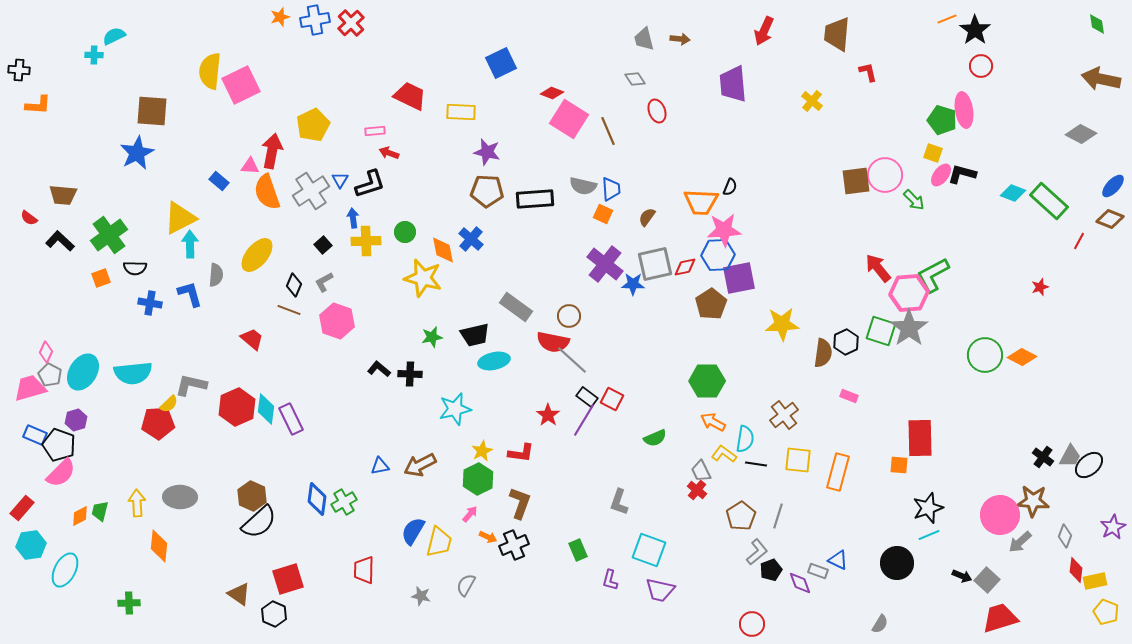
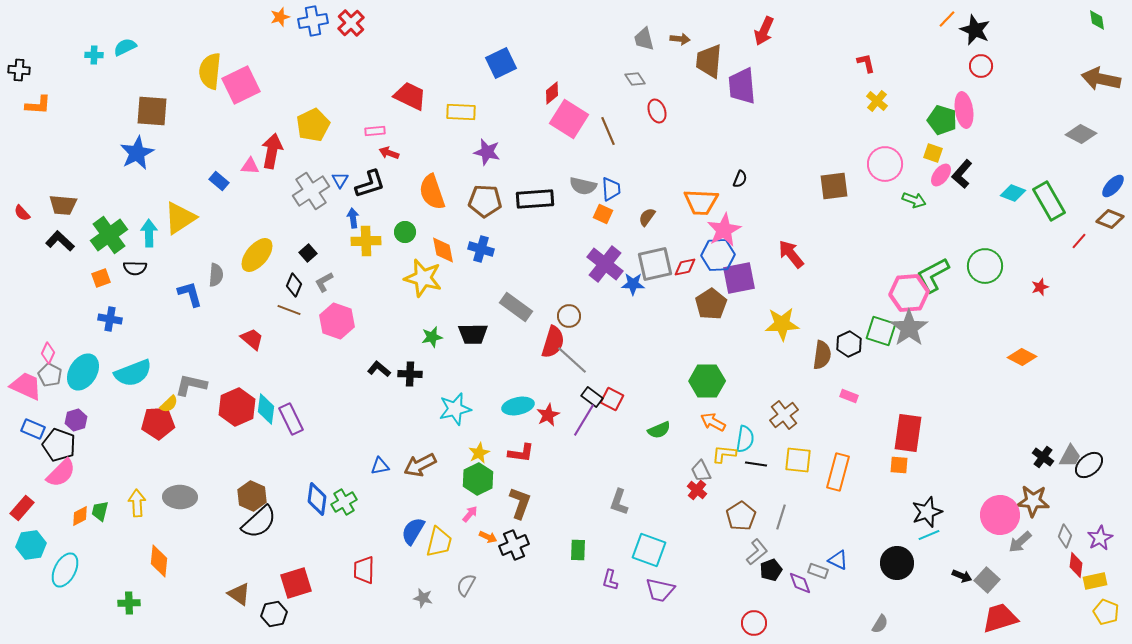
orange line at (947, 19): rotated 24 degrees counterclockwise
blue cross at (315, 20): moved 2 px left, 1 px down
green diamond at (1097, 24): moved 4 px up
black star at (975, 30): rotated 12 degrees counterclockwise
brown trapezoid at (837, 34): moved 128 px left, 27 px down
cyan semicircle at (114, 36): moved 11 px right, 11 px down
red L-shape at (868, 72): moved 2 px left, 9 px up
purple trapezoid at (733, 84): moved 9 px right, 2 px down
red diamond at (552, 93): rotated 60 degrees counterclockwise
yellow cross at (812, 101): moved 65 px right
black L-shape at (962, 174): rotated 64 degrees counterclockwise
pink circle at (885, 175): moved 11 px up
brown square at (856, 181): moved 22 px left, 5 px down
black semicircle at (730, 187): moved 10 px right, 8 px up
brown pentagon at (487, 191): moved 2 px left, 10 px down
orange semicircle at (267, 192): moved 165 px right
brown trapezoid at (63, 195): moved 10 px down
green arrow at (914, 200): rotated 25 degrees counterclockwise
green rectangle at (1049, 201): rotated 18 degrees clockwise
red semicircle at (29, 218): moved 7 px left, 5 px up; rotated 12 degrees clockwise
yellow triangle at (180, 218): rotated 6 degrees counterclockwise
pink star at (724, 230): rotated 24 degrees counterclockwise
blue cross at (471, 239): moved 10 px right, 10 px down; rotated 25 degrees counterclockwise
red line at (1079, 241): rotated 12 degrees clockwise
cyan arrow at (190, 244): moved 41 px left, 11 px up
black square at (323, 245): moved 15 px left, 8 px down
red arrow at (878, 268): moved 87 px left, 14 px up
blue cross at (150, 303): moved 40 px left, 16 px down
black trapezoid at (475, 335): moved 2 px left, 1 px up; rotated 12 degrees clockwise
red semicircle at (553, 342): rotated 84 degrees counterclockwise
black hexagon at (846, 342): moved 3 px right, 2 px down
pink diamond at (46, 352): moved 2 px right, 1 px down
brown semicircle at (823, 353): moved 1 px left, 2 px down
green circle at (985, 355): moved 89 px up
cyan ellipse at (494, 361): moved 24 px right, 45 px down
cyan semicircle at (133, 373): rotated 15 degrees counterclockwise
pink trapezoid at (30, 388): moved 4 px left, 2 px up; rotated 40 degrees clockwise
black rectangle at (587, 397): moved 5 px right
red star at (548, 415): rotated 10 degrees clockwise
blue rectangle at (35, 435): moved 2 px left, 6 px up
green semicircle at (655, 438): moved 4 px right, 8 px up
red rectangle at (920, 438): moved 12 px left, 5 px up; rotated 9 degrees clockwise
yellow star at (482, 451): moved 3 px left, 2 px down
yellow L-shape at (724, 454): rotated 30 degrees counterclockwise
black star at (928, 508): moved 1 px left, 4 px down
gray line at (778, 516): moved 3 px right, 1 px down
purple star at (1113, 527): moved 13 px left, 11 px down
orange diamond at (159, 546): moved 15 px down
green rectangle at (578, 550): rotated 25 degrees clockwise
red diamond at (1076, 570): moved 5 px up
red square at (288, 579): moved 8 px right, 4 px down
gray star at (421, 596): moved 2 px right, 2 px down
black hexagon at (274, 614): rotated 25 degrees clockwise
red circle at (752, 624): moved 2 px right, 1 px up
